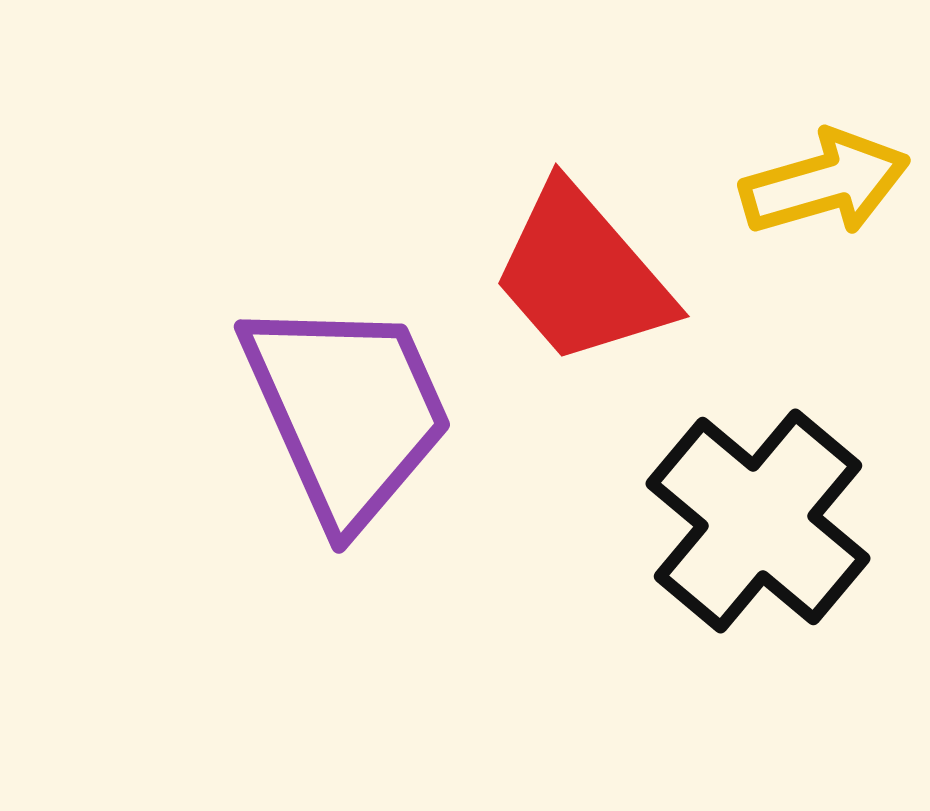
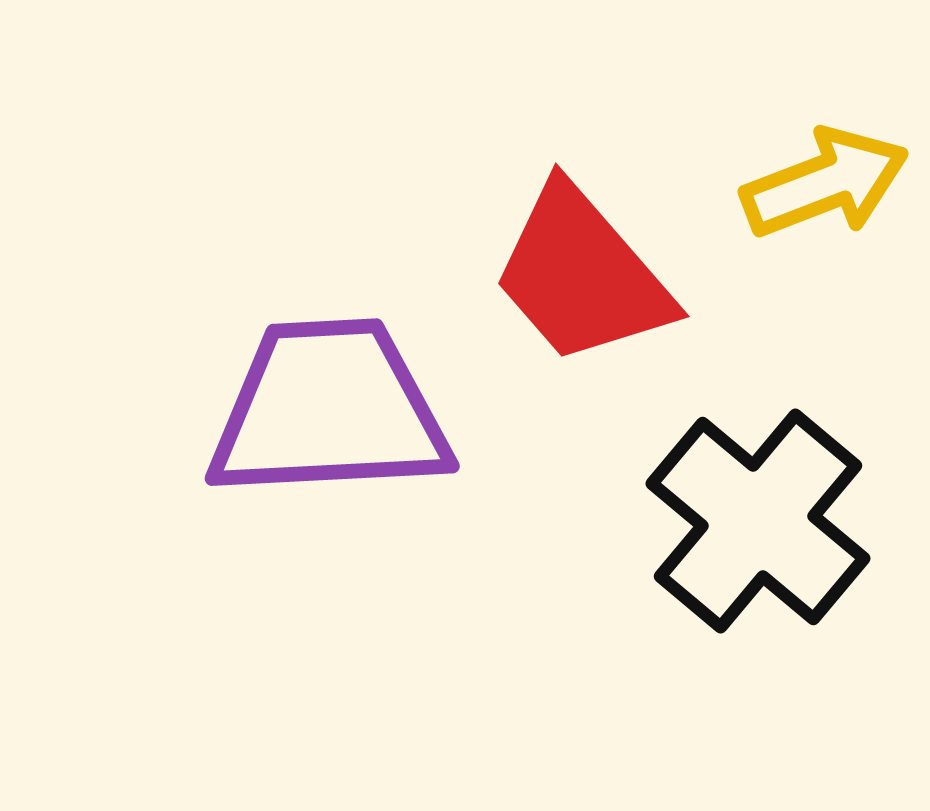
yellow arrow: rotated 5 degrees counterclockwise
purple trapezoid: moved 18 px left, 1 px up; rotated 69 degrees counterclockwise
